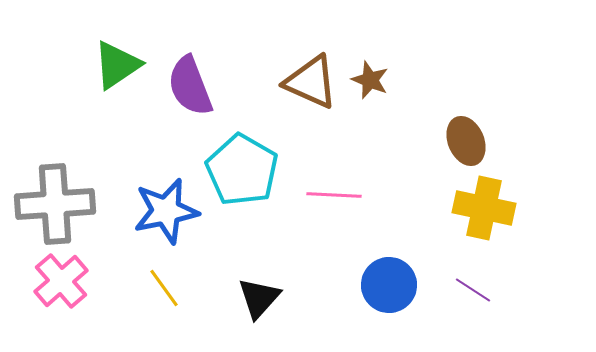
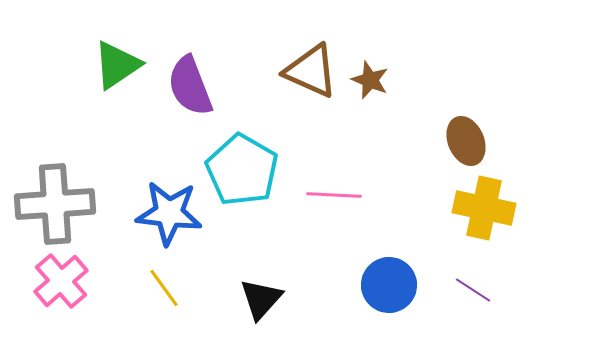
brown triangle: moved 11 px up
blue star: moved 3 px right, 2 px down; rotated 18 degrees clockwise
black triangle: moved 2 px right, 1 px down
